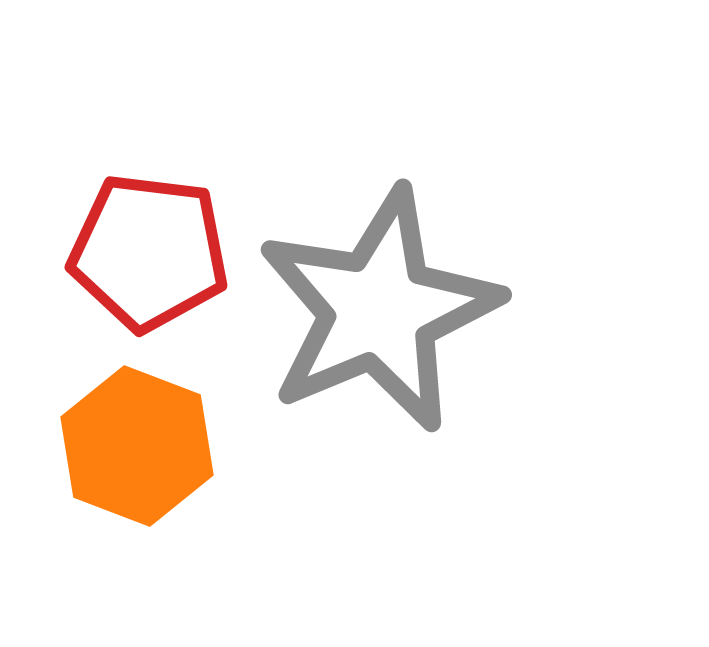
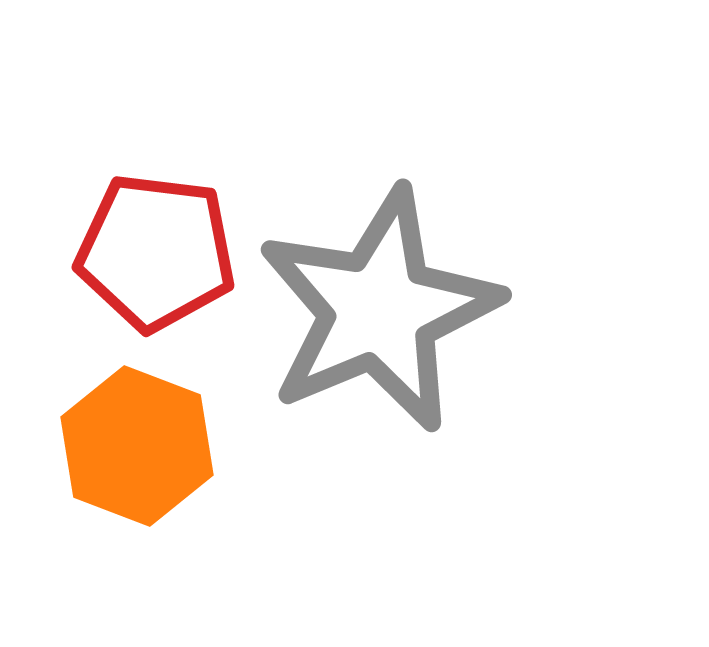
red pentagon: moved 7 px right
